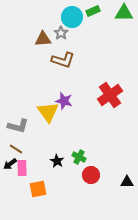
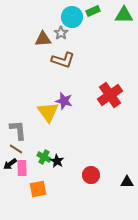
green triangle: moved 2 px down
gray L-shape: moved 4 px down; rotated 110 degrees counterclockwise
green cross: moved 35 px left
